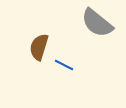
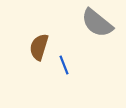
blue line: rotated 42 degrees clockwise
